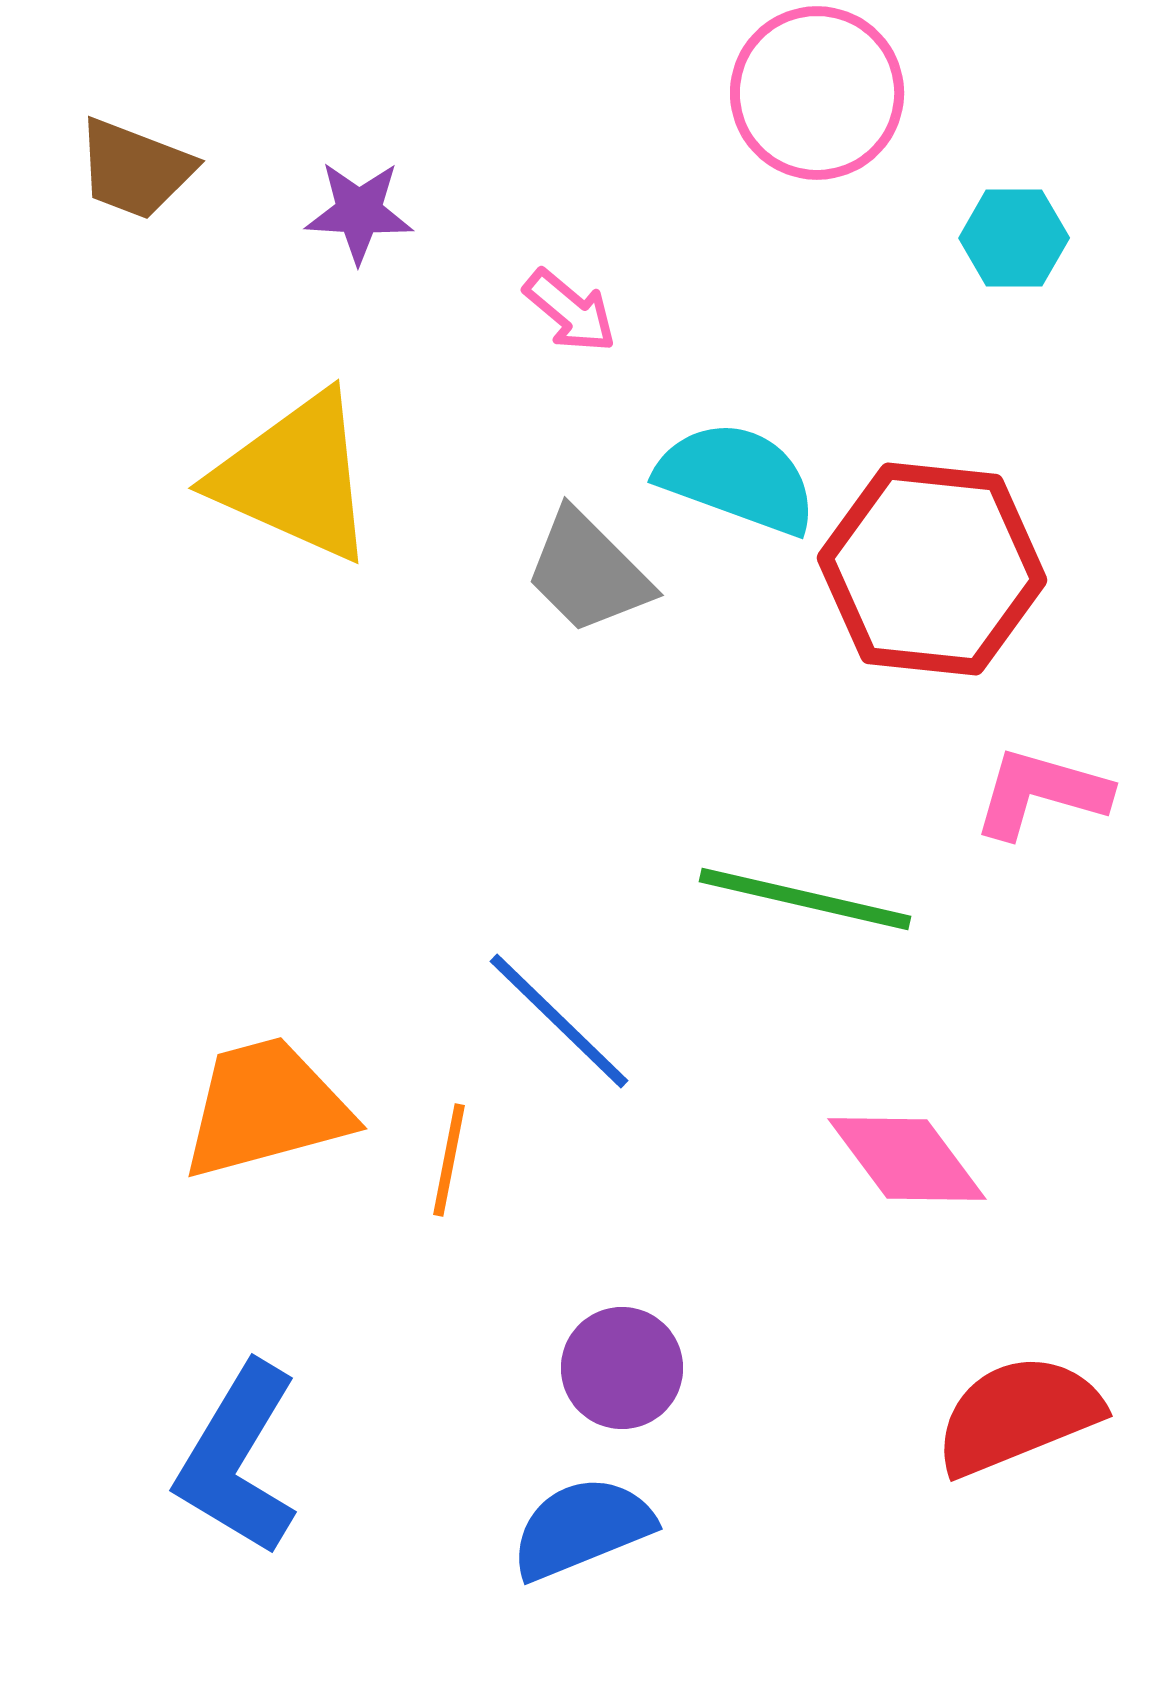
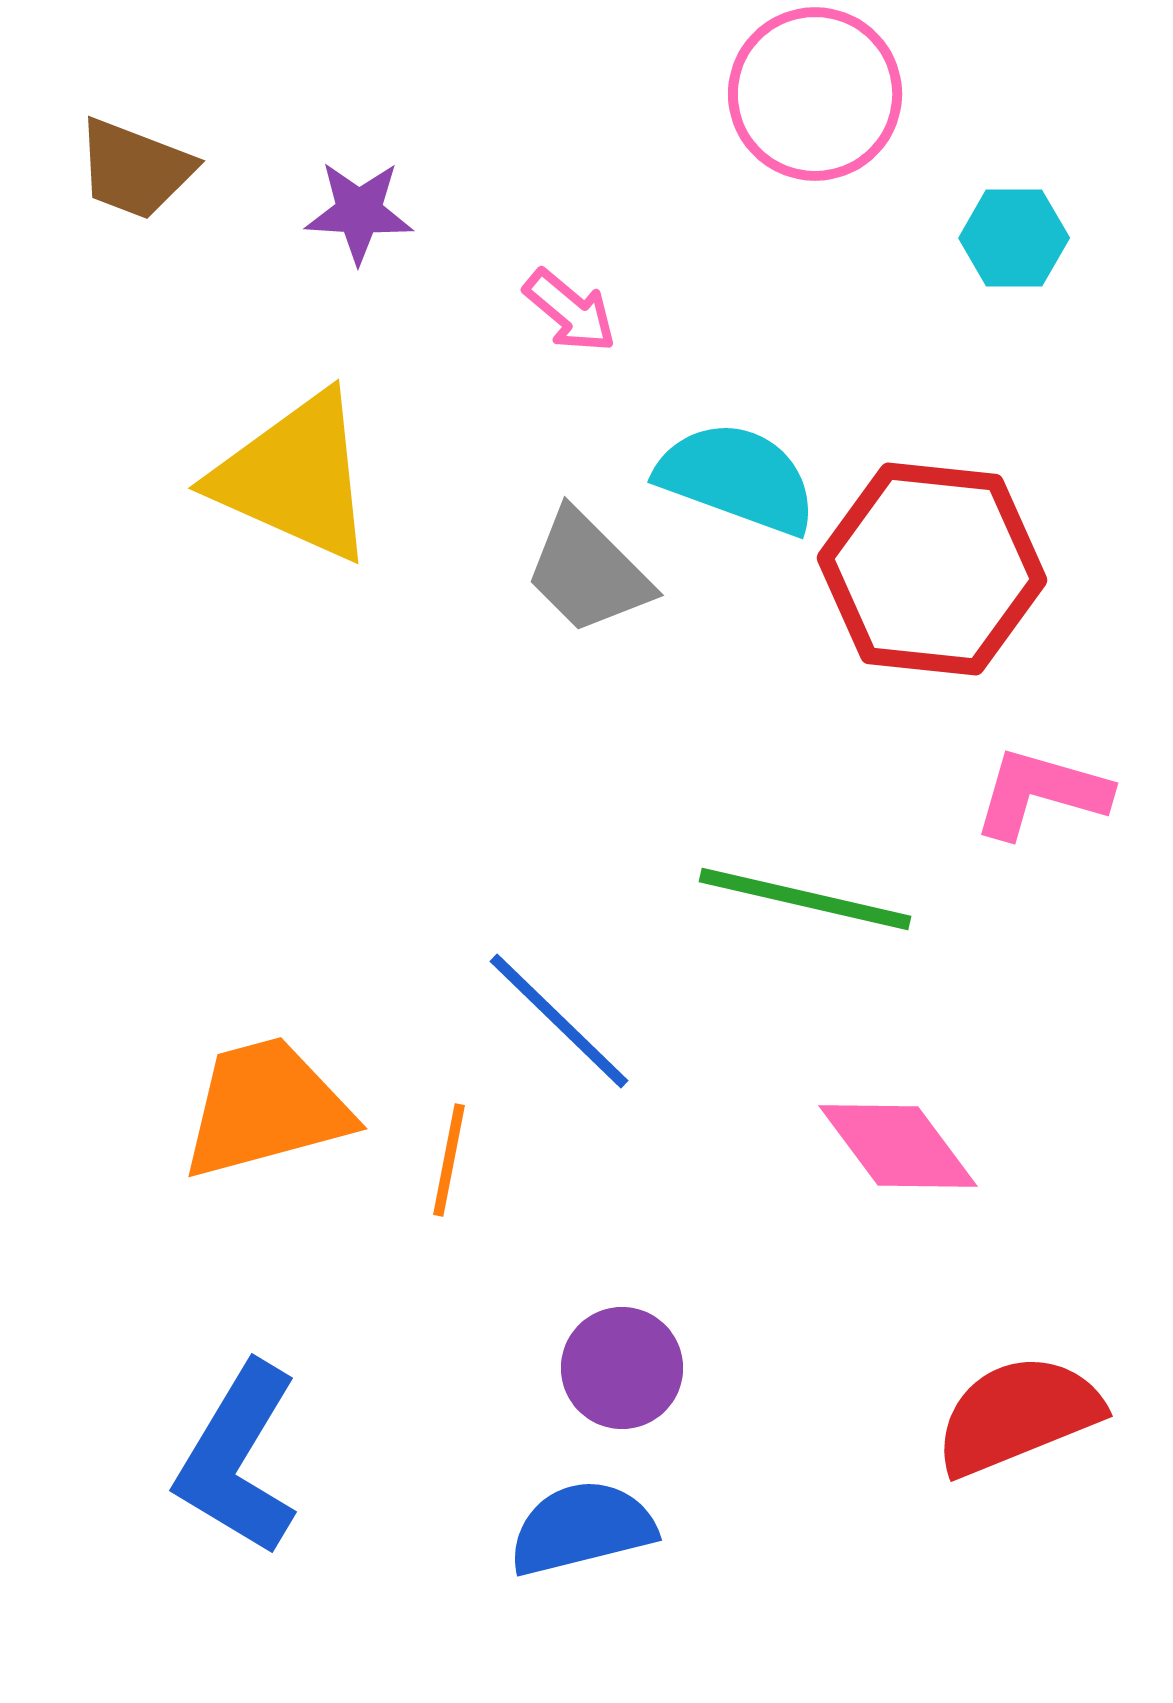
pink circle: moved 2 px left, 1 px down
pink diamond: moved 9 px left, 13 px up
blue semicircle: rotated 8 degrees clockwise
